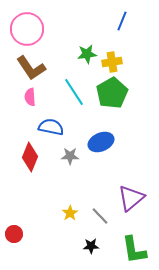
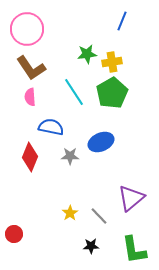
gray line: moved 1 px left
